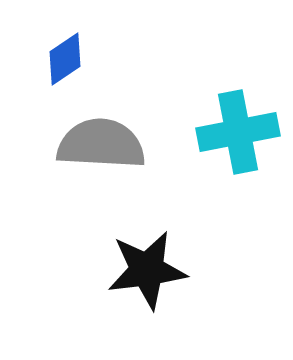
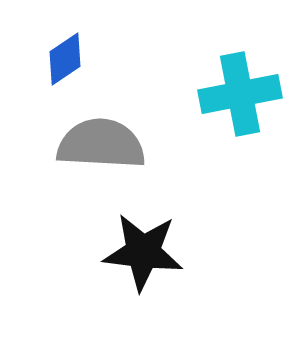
cyan cross: moved 2 px right, 38 px up
black star: moved 4 px left, 18 px up; rotated 14 degrees clockwise
